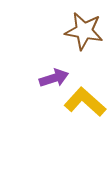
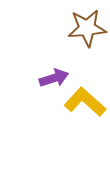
brown star: moved 3 px right, 3 px up; rotated 15 degrees counterclockwise
